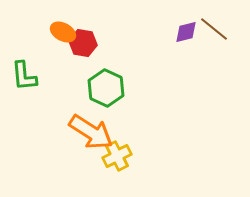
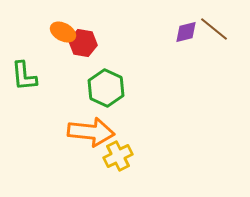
orange arrow: rotated 27 degrees counterclockwise
yellow cross: moved 1 px right
